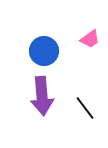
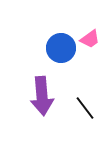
blue circle: moved 17 px right, 3 px up
